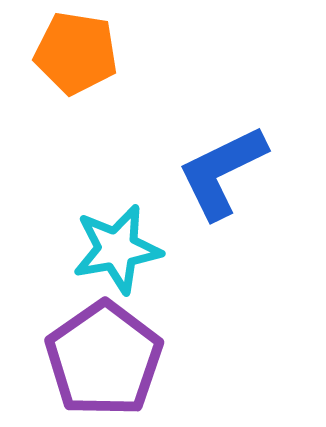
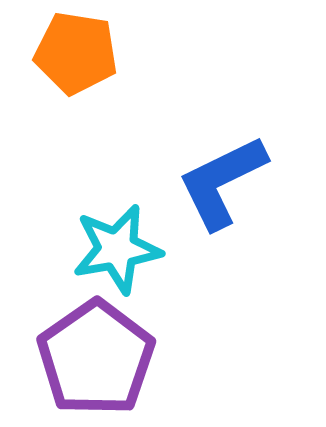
blue L-shape: moved 10 px down
purple pentagon: moved 8 px left, 1 px up
